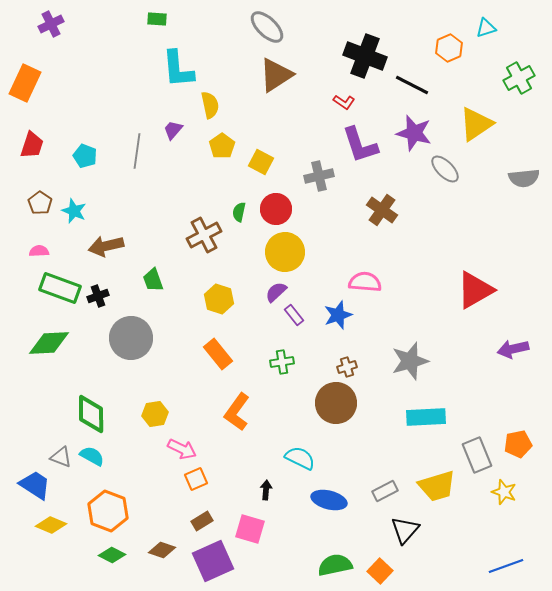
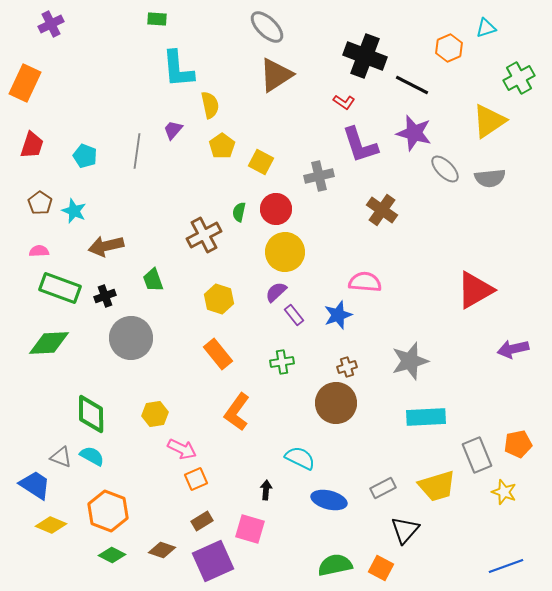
yellow triangle at (476, 124): moved 13 px right, 3 px up
gray semicircle at (524, 178): moved 34 px left
black cross at (98, 296): moved 7 px right
gray rectangle at (385, 491): moved 2 px left, 3 px up
orange square at (380, 571): moved 1 px right, 3 px up; rotated 15 degrees counterclockwise
